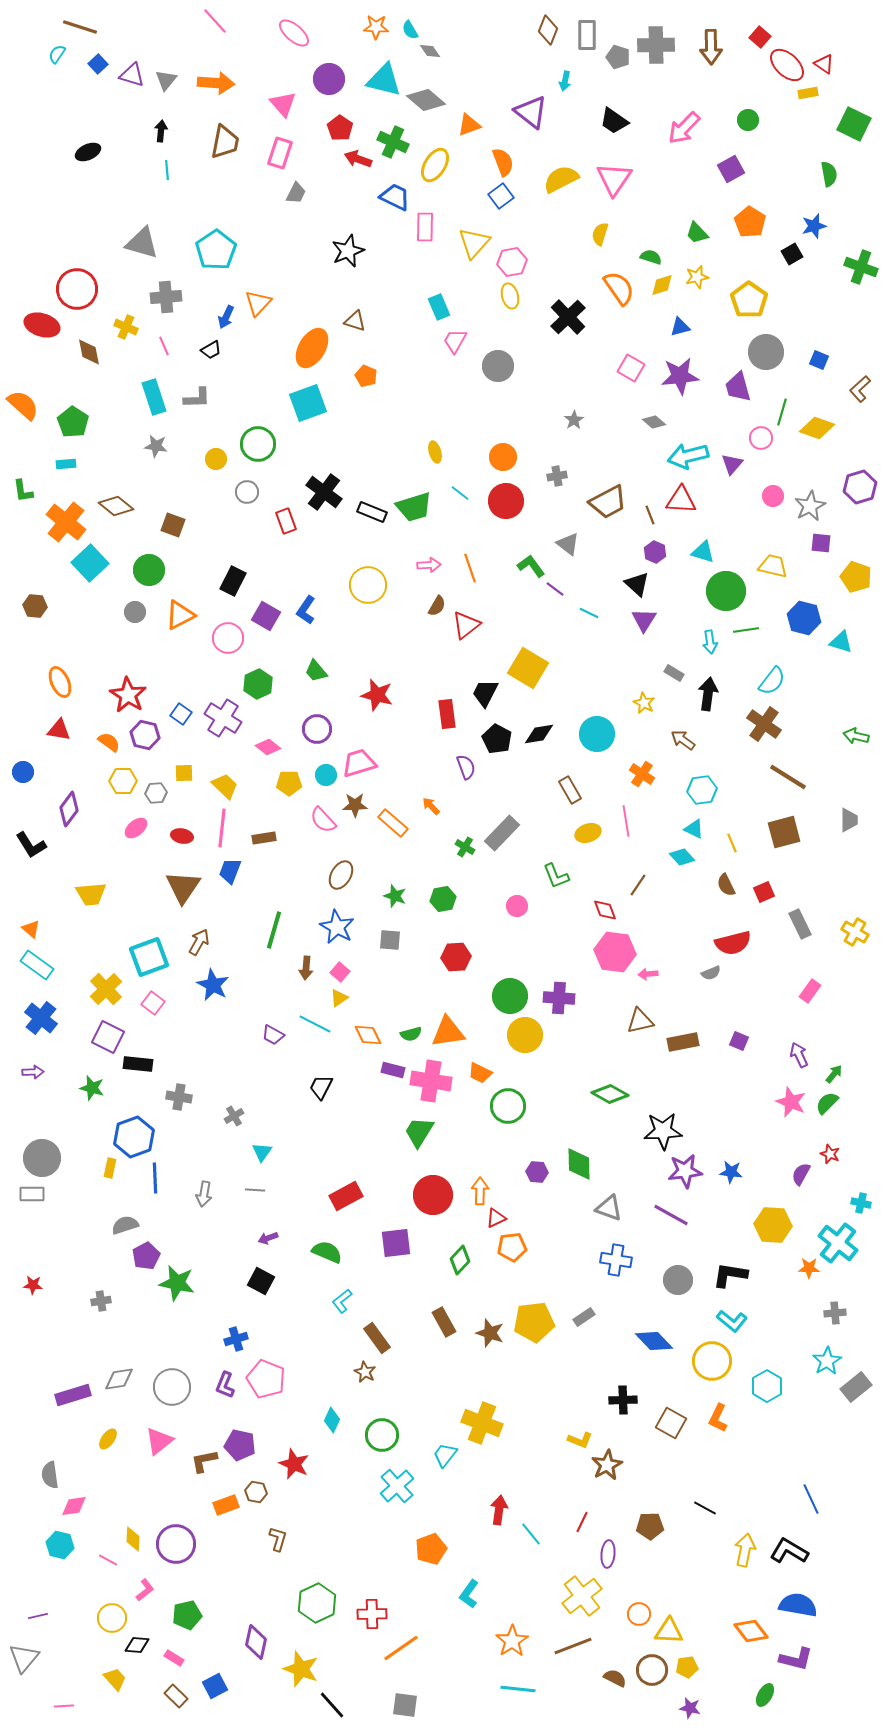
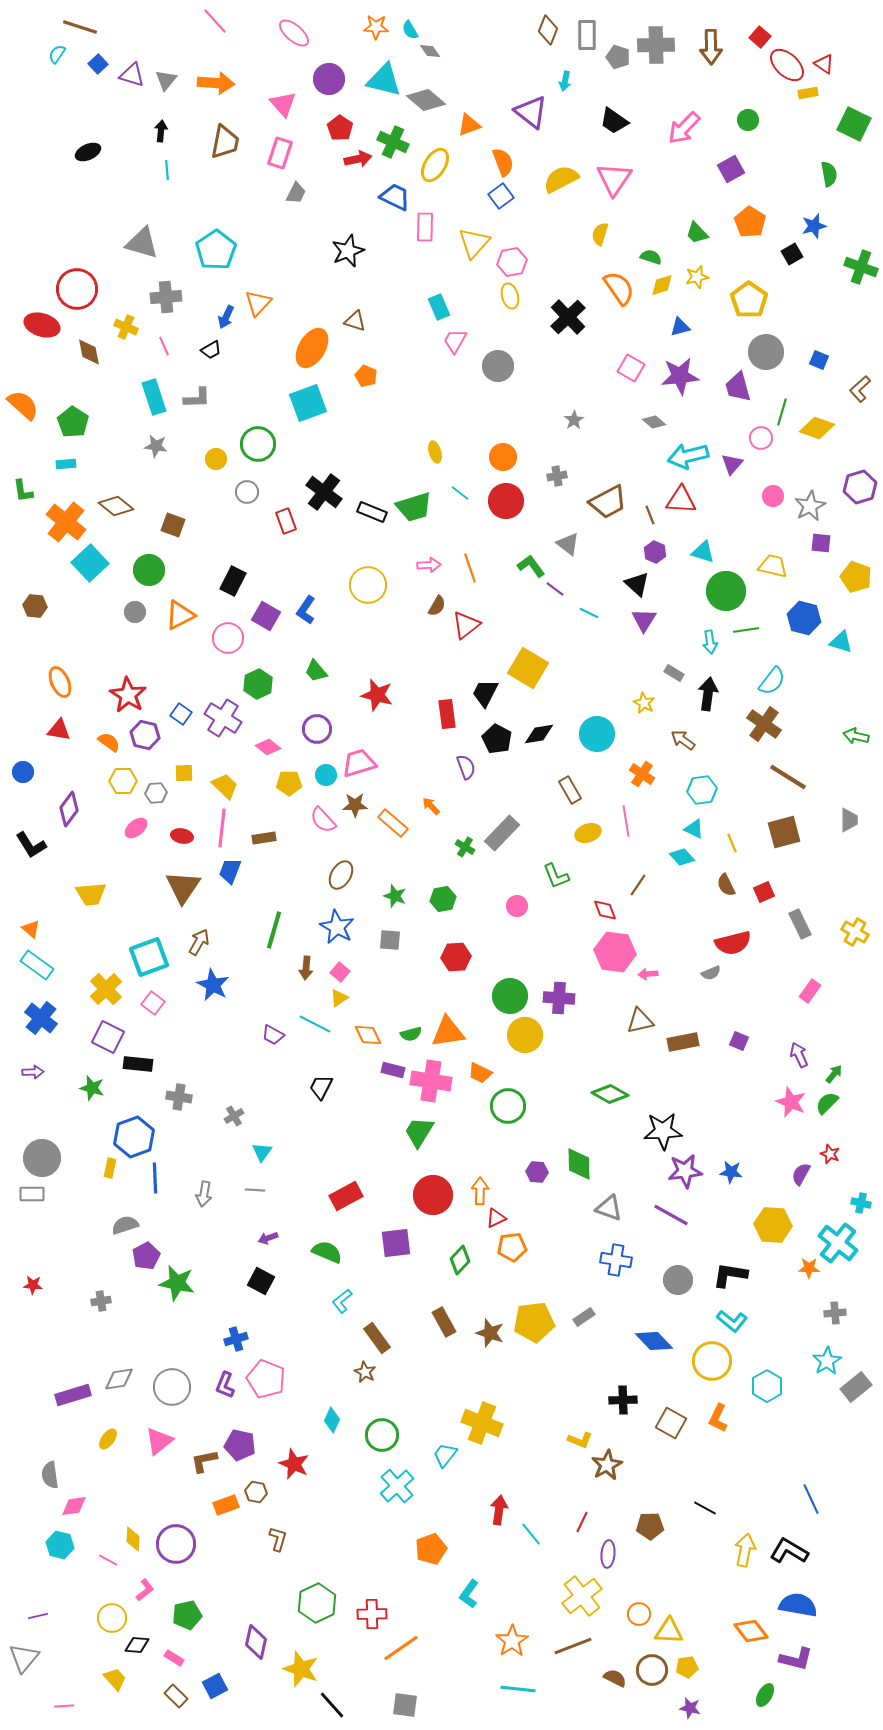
red arrow at (358, 159): rotated 148 degrees clockwise
